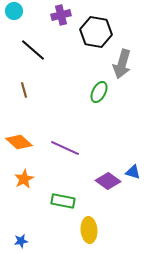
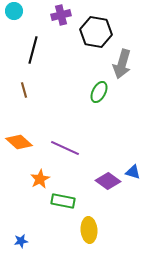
black line: rotated 64 degrees clockwise
orange star: moved 16 px right
